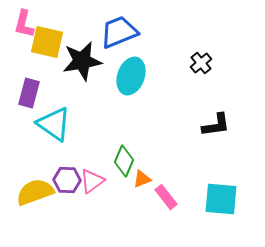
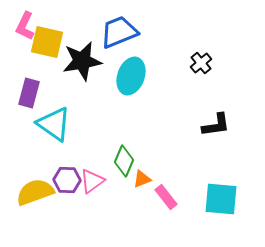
pink L-shape: moved 1 px right, 2 px down; rotated 12 degrees clockwise
